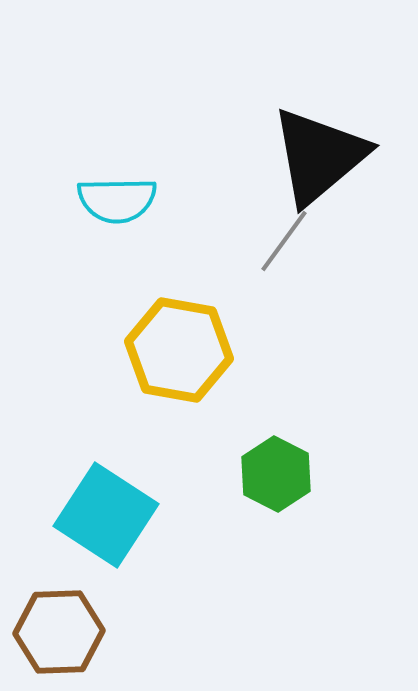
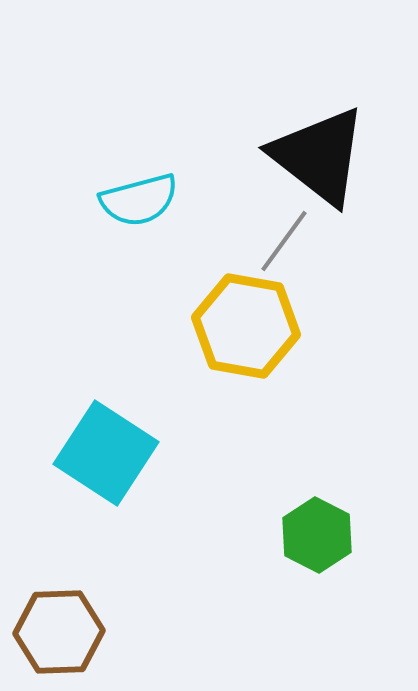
black triangle: rotated 42 degrees counterclockwise
cyan semicircle: moved 22 px right; rotated 14 degrees counterclockwise
yellow hexagon: moved 67 px right, 24 px up
green hexagon: moved 41 px right, 61 px down
cyan square: moved 62 px up
